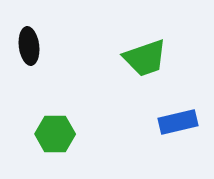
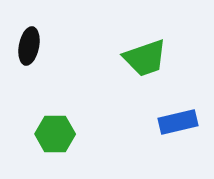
black ellipse: rotated 18 degrees clockwise
